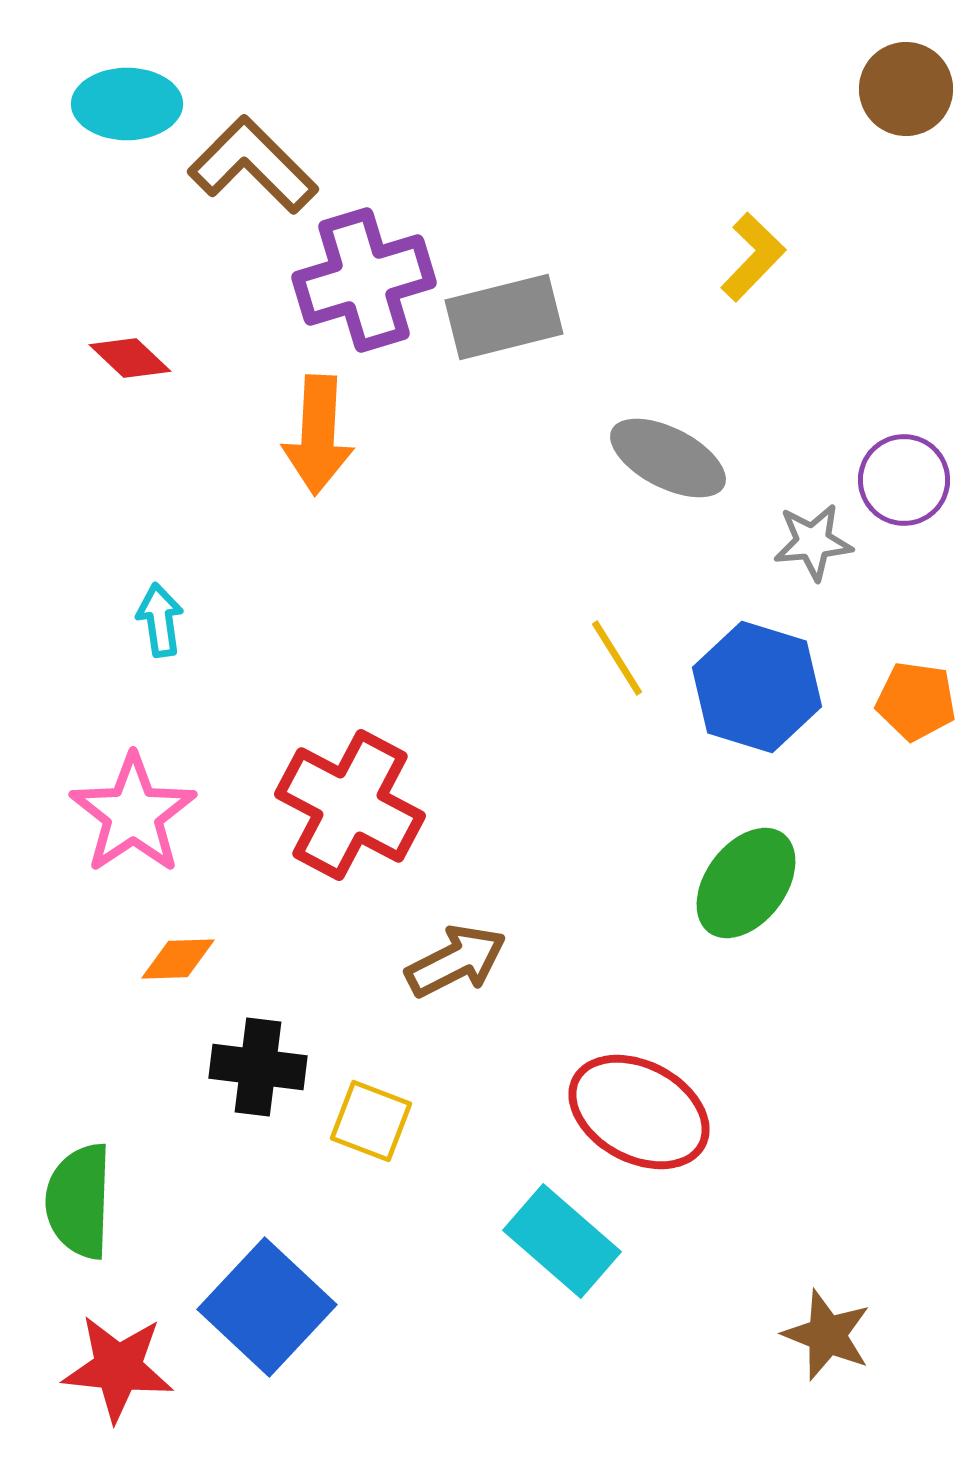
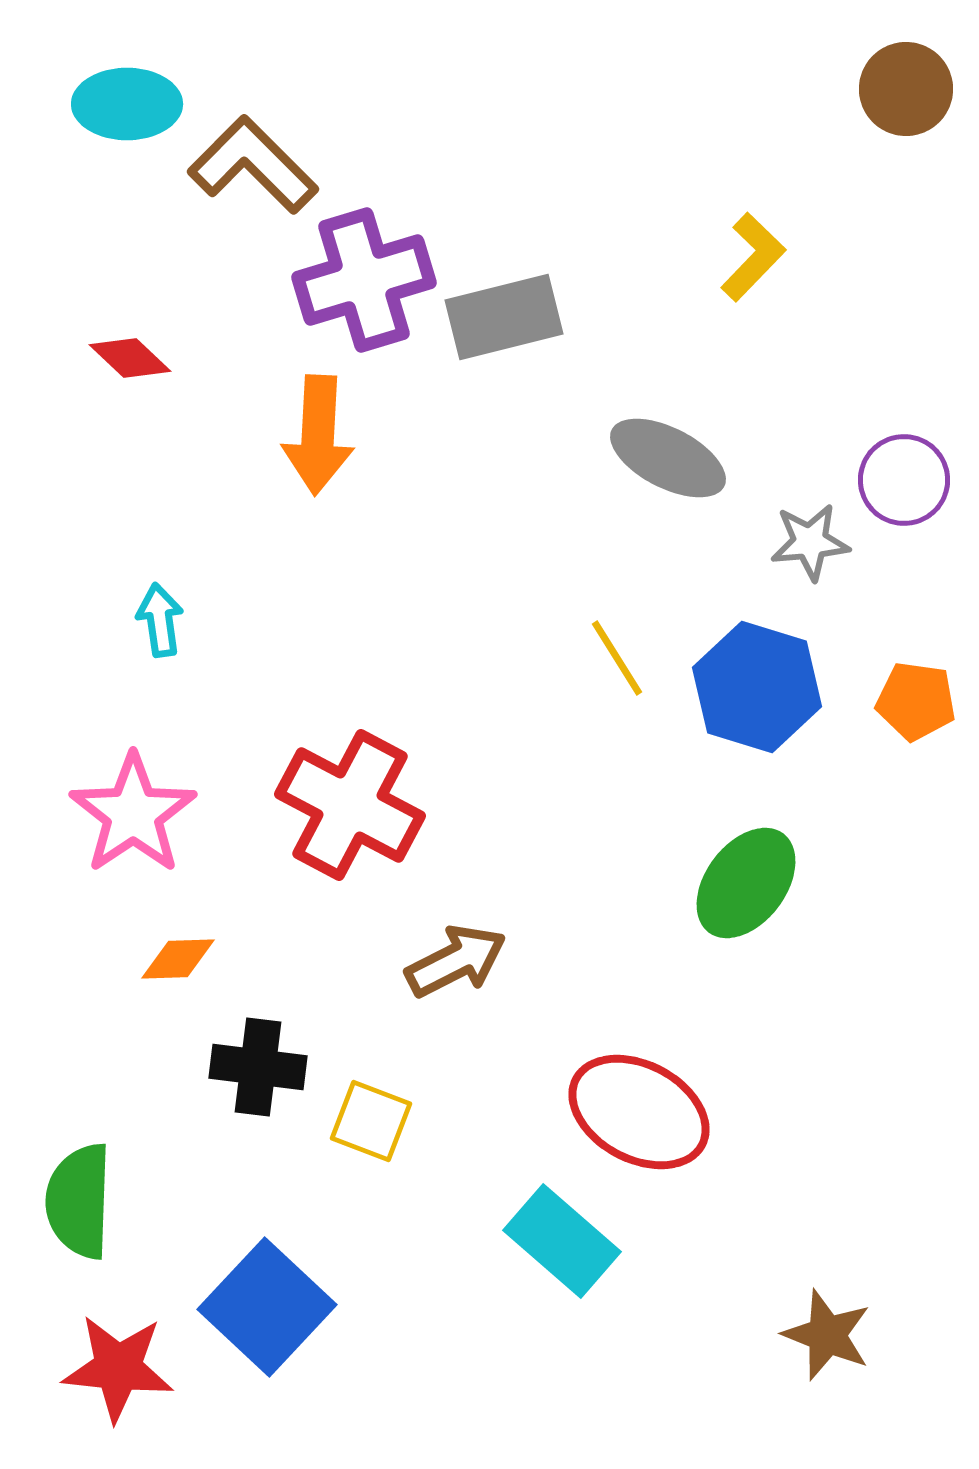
gray star: moved 3 px left
